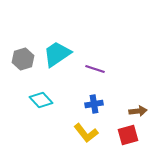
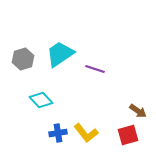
cyan trapezoid: moved 3 px right
blue cross: moved 36 px left, 29 px down
brown arrow: rotated 42 degrees clockwise
